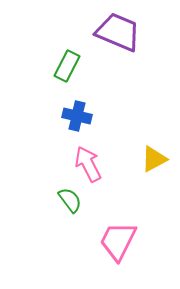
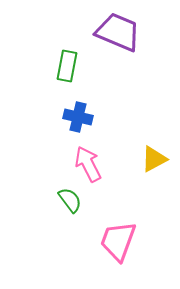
green rectangle: rotated 16 degrees counterclockwise
blue cross: moved 1 px right, 1 px down
pink trapezoid: rotated 6 degrees counterclockwise
